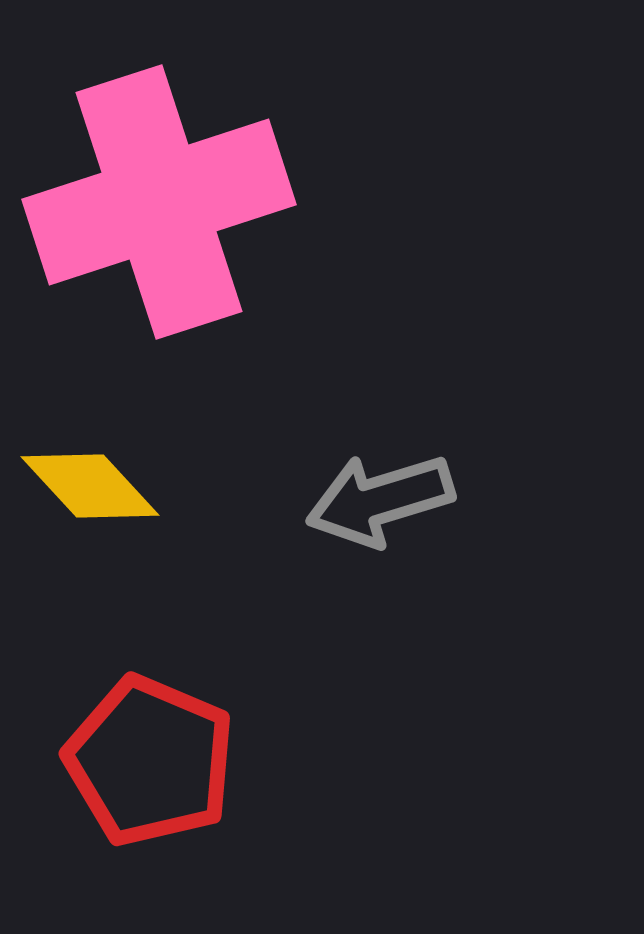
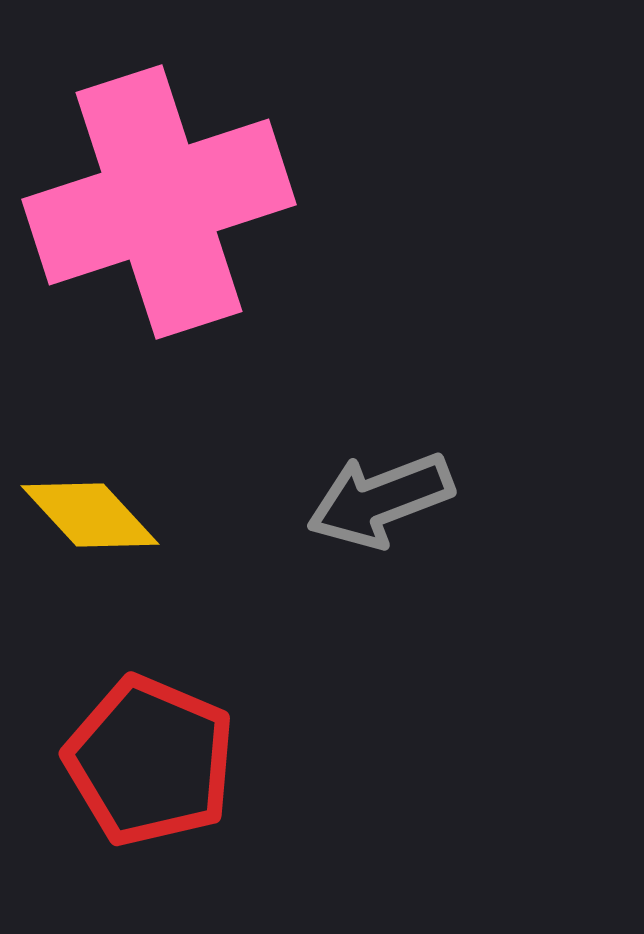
yellow diamond: moved 29 px down
gray arrow: rotated 4 degrees counterclockwise
